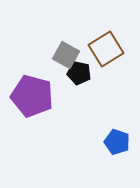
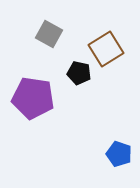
gray square: moved 17 px left, 21 px up
purple pentagon: moved 1 px right, 2 px down; rotated 6 degrees counterclockwise
blue pentagon: moved 2 px right, 12 px down
